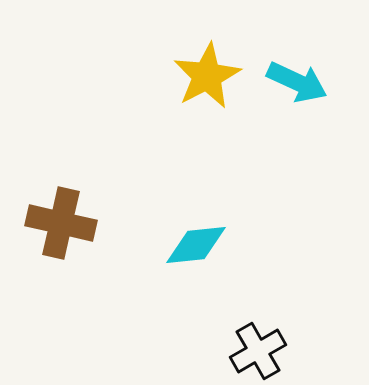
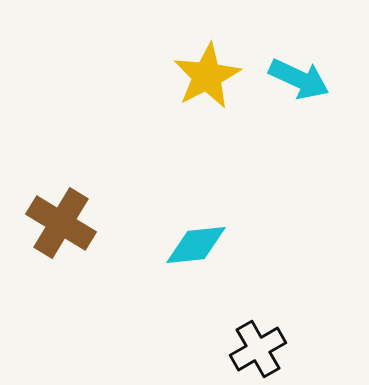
cyan arrow: moved 2 px right, 3 px up
brown cross: rotated 18 degrees clockwise
black cross: moved 2 px up
